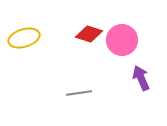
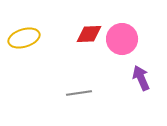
red diamond: rotated 20 degrees counterclockwise
pink circle: moved 1 px up
